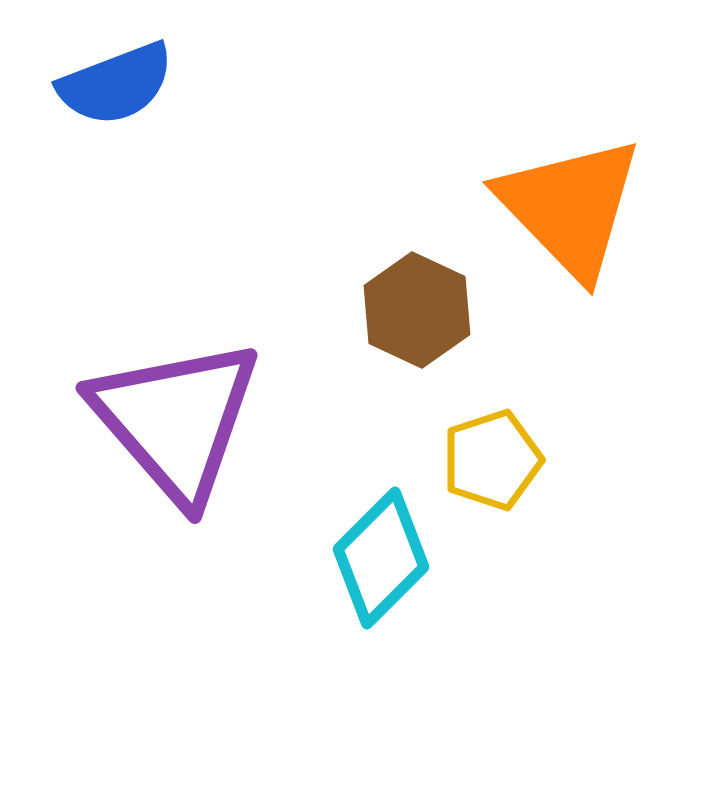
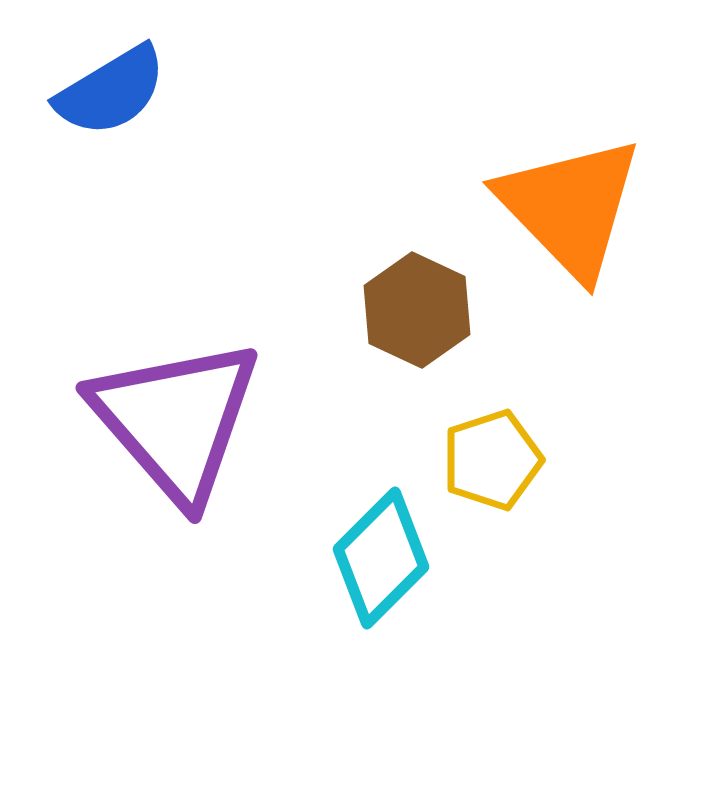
blue semicircle: moved 5 px left, 7 px down; rotated 10 degrees counterclockwise
